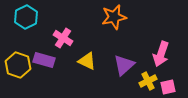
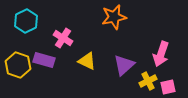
cyan hexagon: moved 4 px down
